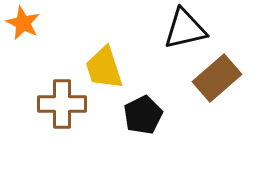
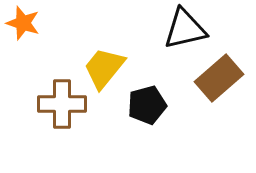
orange star: rotated 8 degrees counterclockwise
yellow trapezoid: rotated 57 degrees clockwise
brown rectangle: moved 2 px right
black pentagon: moved 4 px right, 10 px up; rotated 12 degrees clockwise
